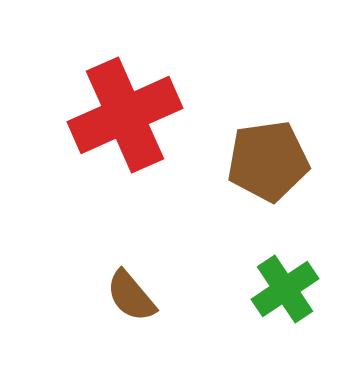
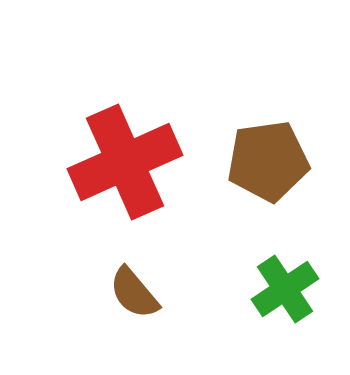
red cross: moved 47 px down
brown semicircle: moved 3 px right, 3 px up
